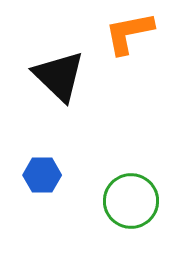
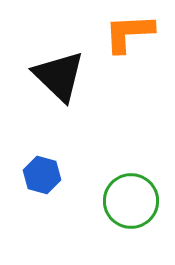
orange L-shape: rotated 8 degrees clockwise
blue hexagon: rotated 15 degrees clockwise
